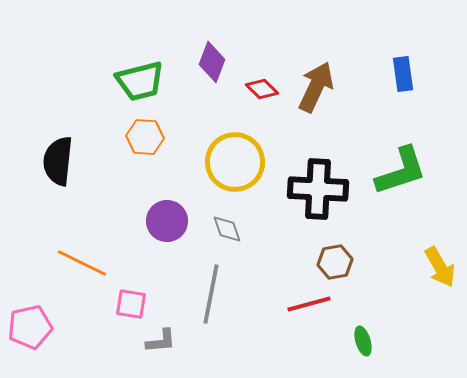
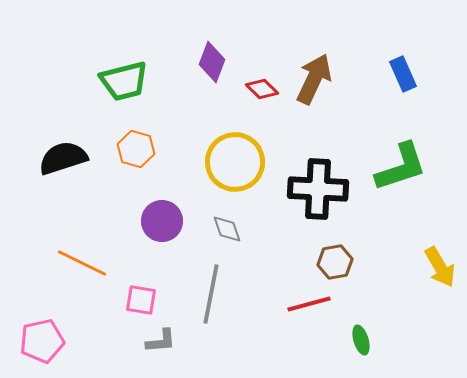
blue rectangle: rotated 16 degrees counterclockwise
green trapezoid: moved 16 px left
brown arrow: moved 2 px left, 8 px up
orange hexagon: moved 9 px left, 12 px down; rotated 12 degrees clockwise
black semicircle: moved 5 px right, 3 px up; rotated 66 degrees clockwise
green L-shape: moved 4 px up
purple circle: moved 5 px left
pink square: moved 10 px right, 4 px up
pink pentagon: moved 12 px right, 14 px down
green ellipse: moved 2 px left, 1 px up
